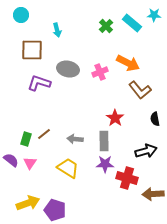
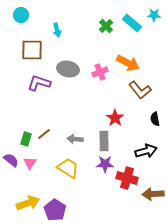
purple pentagon: rotated 15 degrees clockwise
